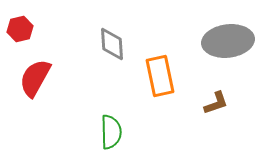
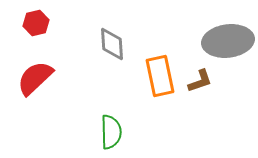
red hexagon: moved 16 px right, 6 px up
red semicircle: rotated 18 degrees clockwise
brown L-shape: moved 16 px left, 22 px up
